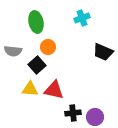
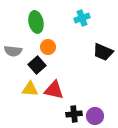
black cross: moved 1 px right, 1 px down
purple circle: moved 1 px up
